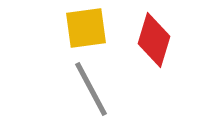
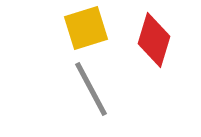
yellow square: rotated 9 degrees counterclockwise
